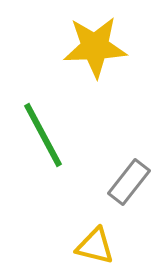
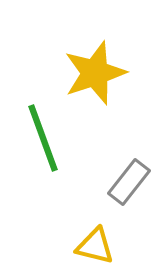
yellow star: moved 26 px down; rotated 16 degrees counterclockwise
green line: moved 3 px down; rotated 8 degrees clockwise
